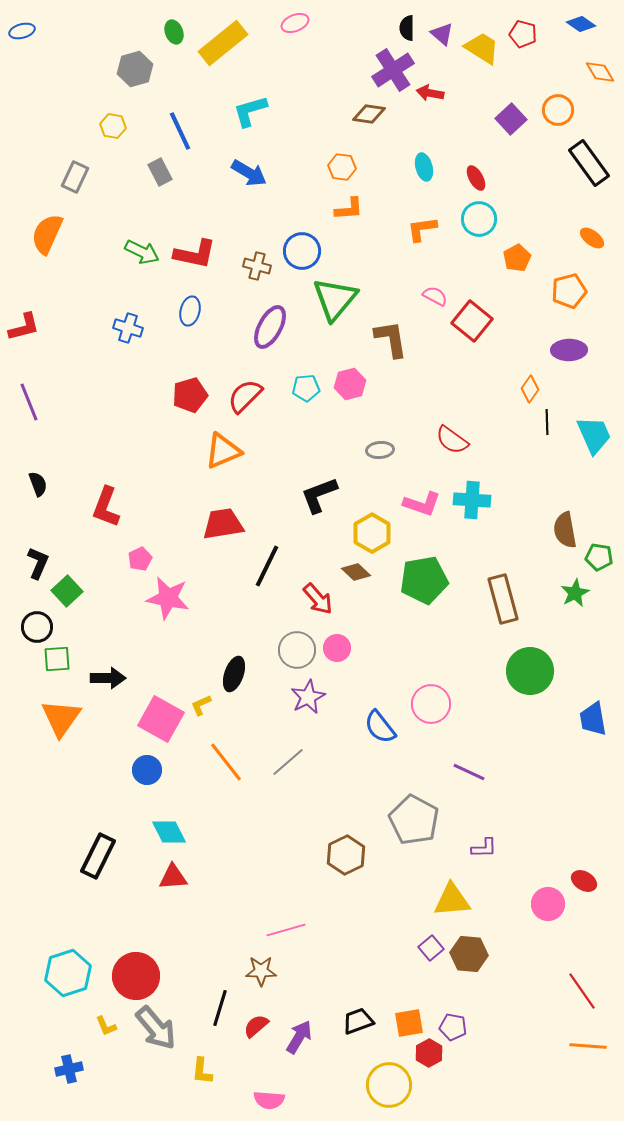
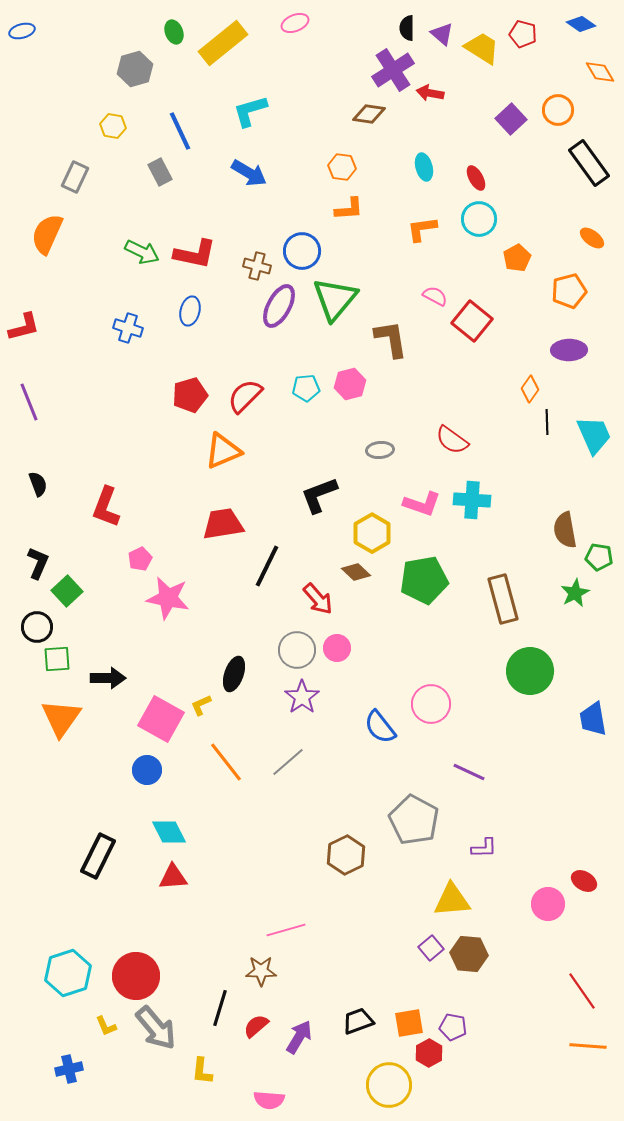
purple ellipse at (270, 327): moved 9 px right, 21 px up
purple star at (308, 697): moved 6 px left; rotated 8 degrees counterclockwise
